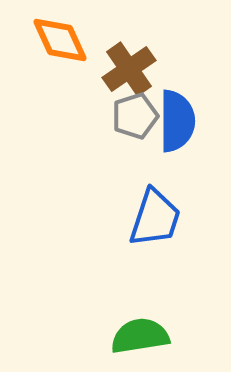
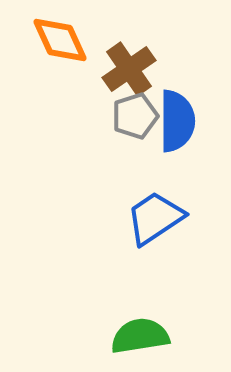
blue trapezoid: rotated 142 degrees counterclockwise
